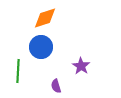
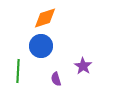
blue circle: moved 1 px up
purple star: moved 2 px right
purple semicircle: moved 7 px up
